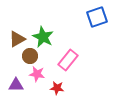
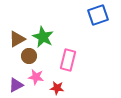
blue square: moved 1 px right, 2 px up
brown circle: moved 1 px left
pink rectangle: rotated 25 degrees counterclockwise
pink star: moved 1 px left, 3 px down
purple triangle: rotated 28 degrees counterclockwise
